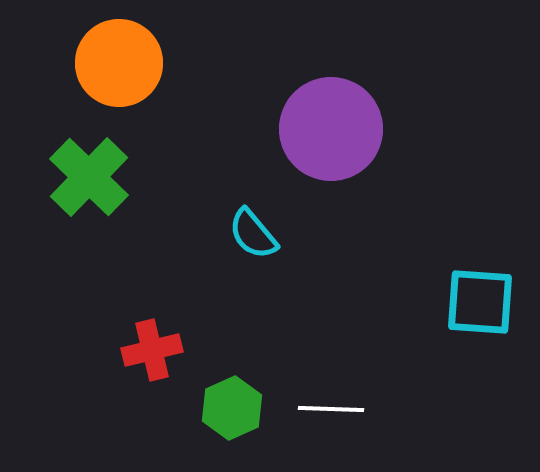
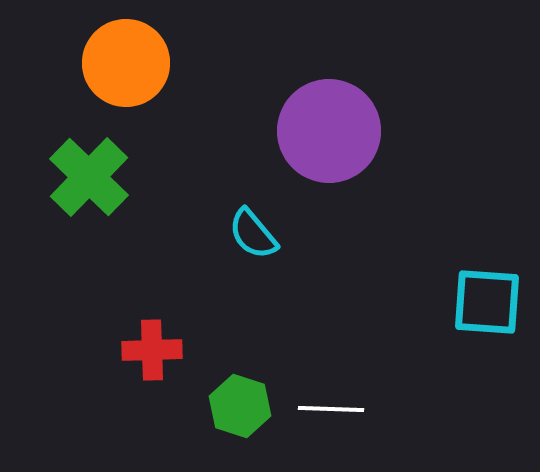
orange circle: moved 7 px right
purple circle: moved 2 px left, 2 px down
cyan square: moved 7 px right
red cross: rotated 12 degrees clockwise
green hexagon: moved 8 px right, 2 px up; rotated 18 degrees counterclockwise
